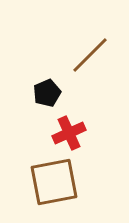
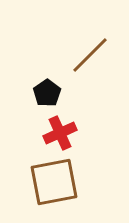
black pentagon: rotated 12 degrees counterclockwise
red cross: moved 9 px left
